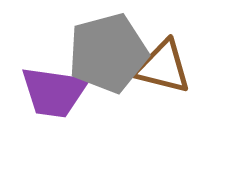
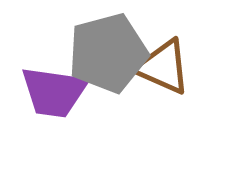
brown triangle: rotated 10 degrees clockwise
